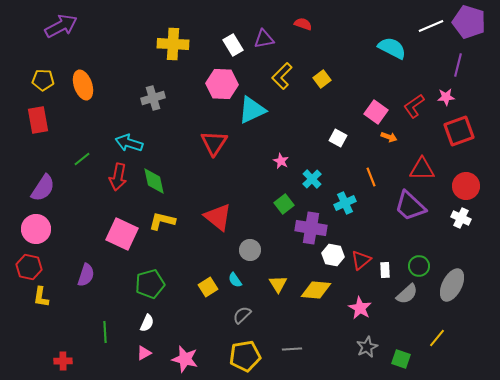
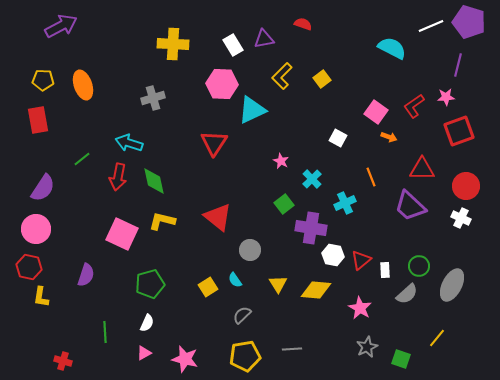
red cross at (63, 361): rotated 18 degrees clockwise
